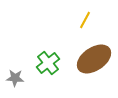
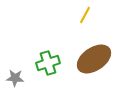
yellow line: moved 5 px up
green cross: rotated 20 degrees clockwise
